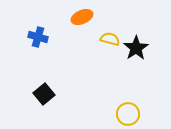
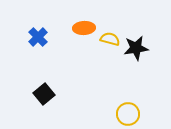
orange ellipse: moved 2 px right, 11 px down; rotated 20 degrees clockwise
blue cross: rotated 30 degrees clockwise
black star: rotated 25 degrees clockwise
